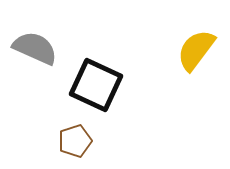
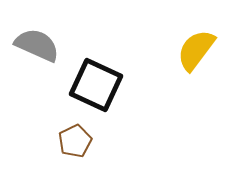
gray semicircle: moved 2 px right, 3 px up
brown pentagon: rotated 8 degrees counterclockwise
